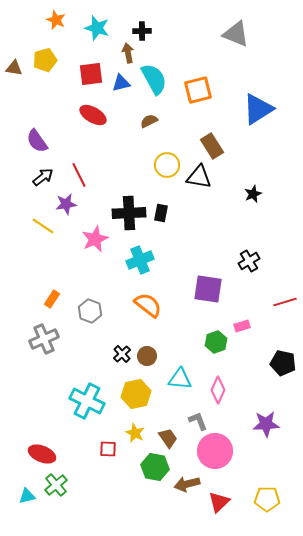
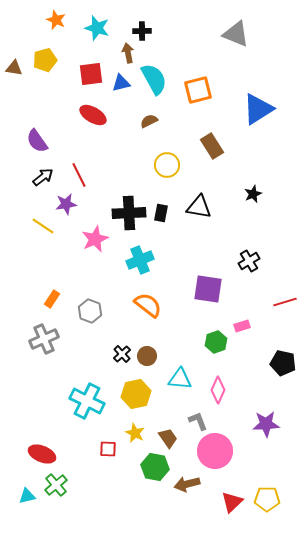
black triangle at (199, 177): moved 30 px down
red triangle at (219, 502): moved 13 px right
